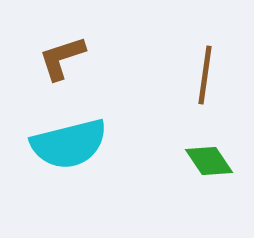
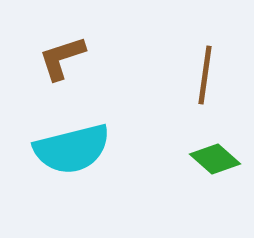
cyan semicircle: moved 3 px right, 5 px down
green diamond: moved 6 px right, 2 px up; rotated 15 degrees counterclockwise
